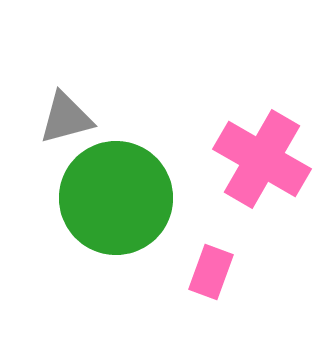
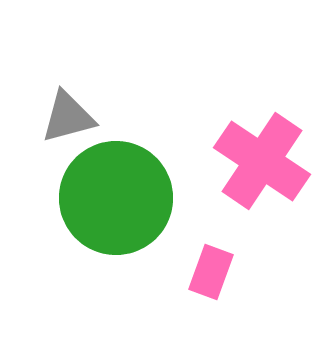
gray triangle: moved 2 px right, 1 px up
pink cross: moved 2 px down; rotated 4 degrees clockwise
